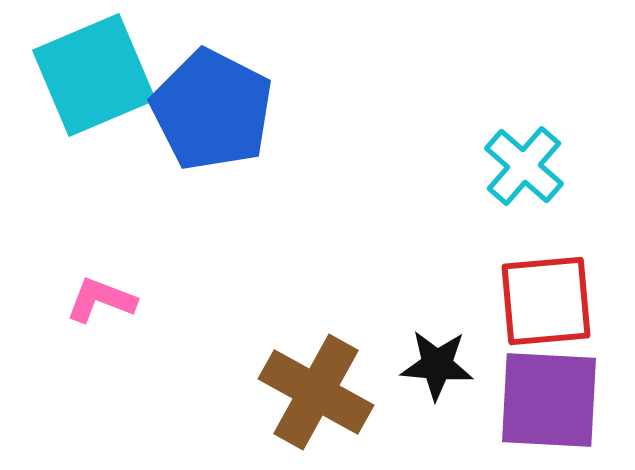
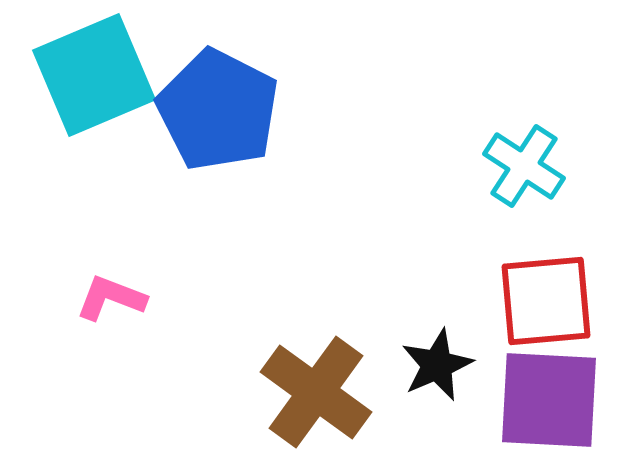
blue pentagon: moved 6 px right
cyan cross: rotated 8 degrees counterclockwise
pink L-shape: moved 10 px right, 2 px up
black star: rotated 28 degrees counterclockwise
brown cross: rotated 7 degrees clockwise
